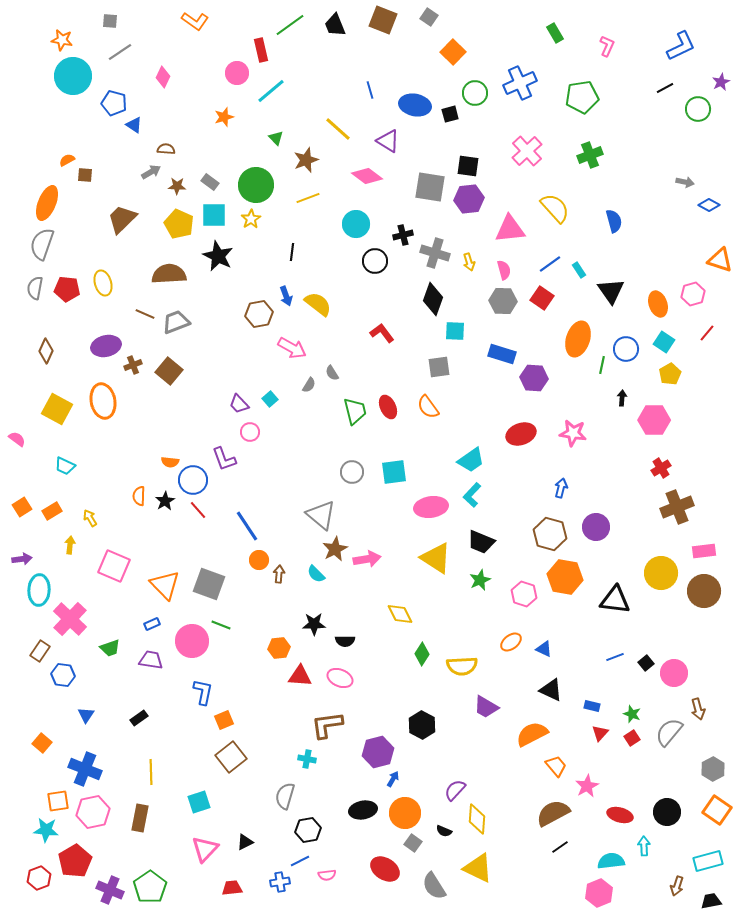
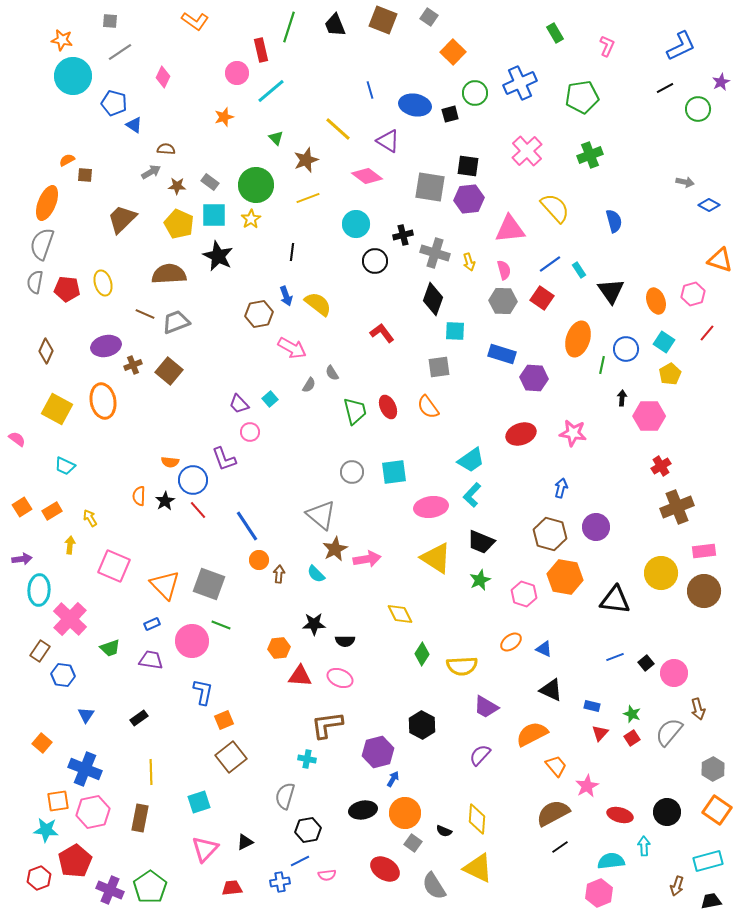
green line at (290, 25): moved 1 px left, 2 px down; rotated 36 degrees counterclockwise
gray semicircle at (35, 288): moved 6 px up
orange ellipse at (658, 304): moved 2 px left, 3 px up
pink hexagon at (654, 420): moved 5 px left, 4 px up
red cross at (661, 468): moved 2 px up
purple semicircle at (455, 790): moved 25 px right, 35 px up
